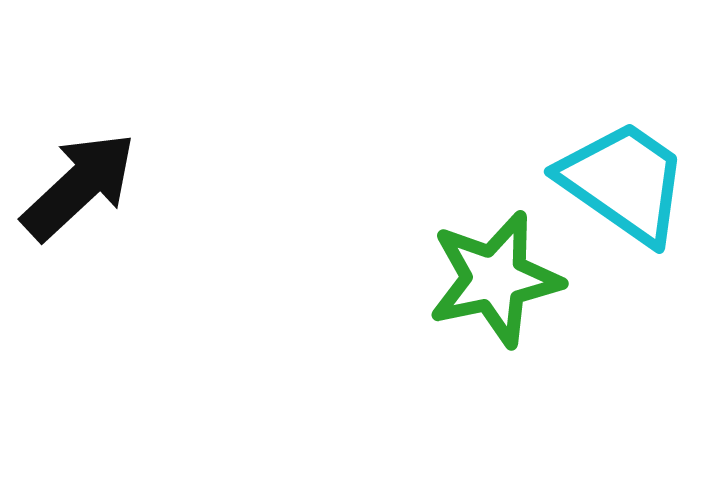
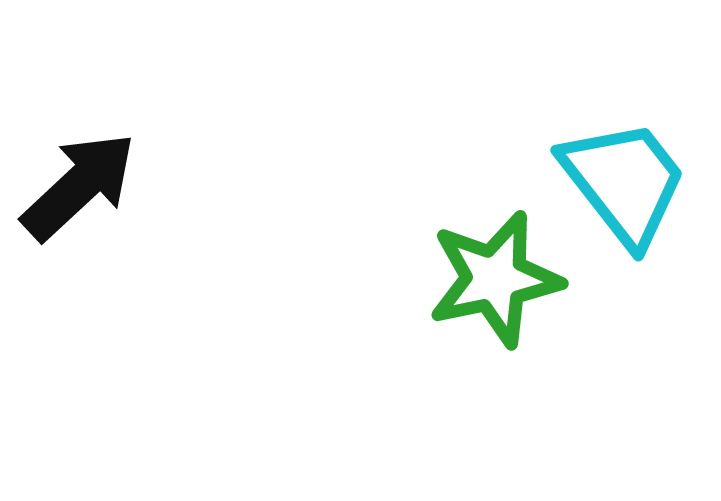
cyan trapezoid: rotated 17 degrees clockwise
